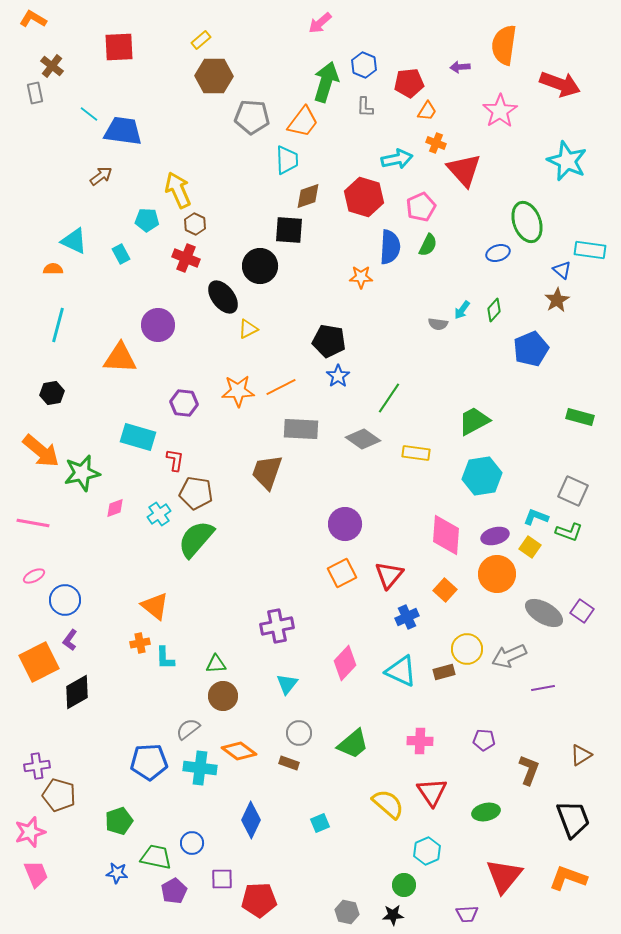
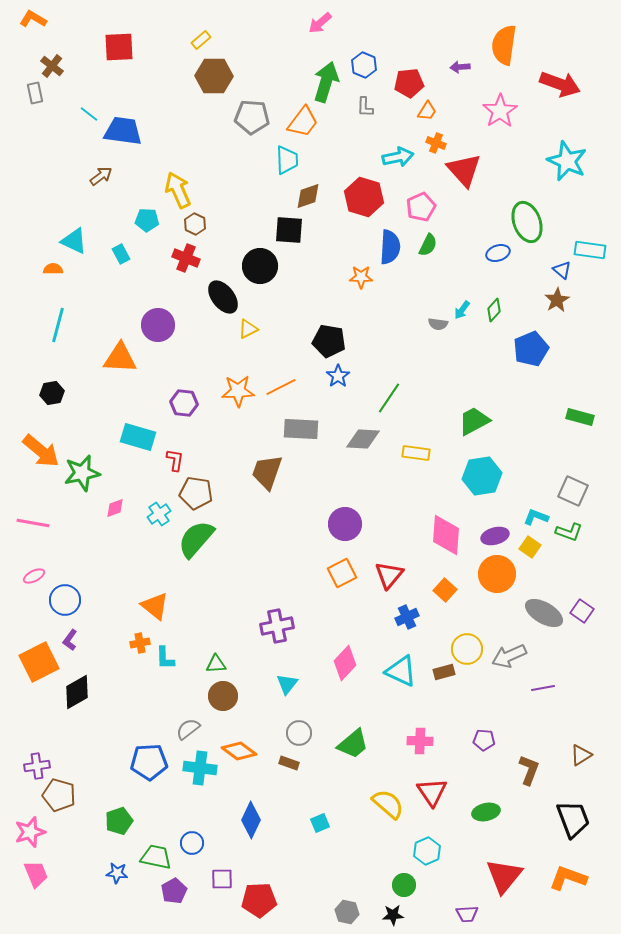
cyan arrow at (397, 159): moved 1 px right, 2 px up
gray diamond at (363, 439): rotated 32 degrees counterclockwise
